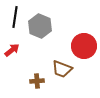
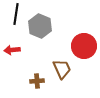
black line: moved 1 px right, 3 px up
red arrow: rotated 147 degrees counterclockwise
brown trapezoid: rotated 135 degrees counterclockwise
